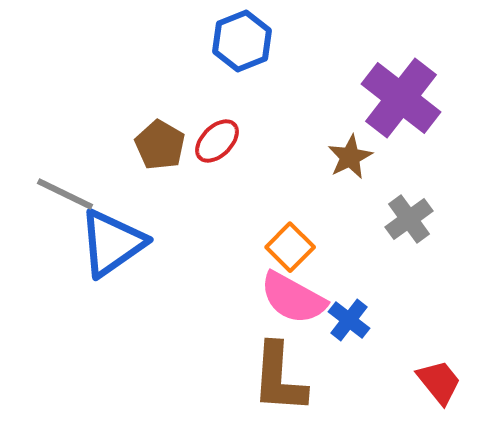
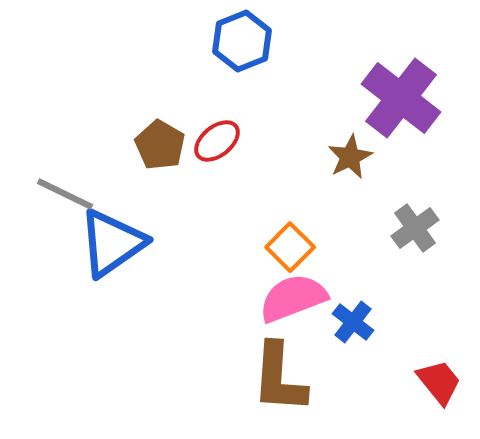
red ellipse: rotated 6 degrees clockwise
gray cross: moved 6 px right, 9 px down
pink semicircle: rotated 130 degrees clockwise
blue cross: moved 4 px right, 2 px down
